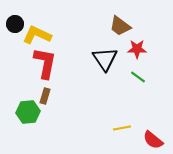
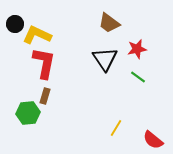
brown trapezoid: moved 11 px left, 3 px up
red star: rotated 12 degrees counterclockwise
red L-shape: moved 1 px left
green hexagon: moved 1 px down
yellow line: moved 6 px left; rotated 48 degrees counterclockwise
